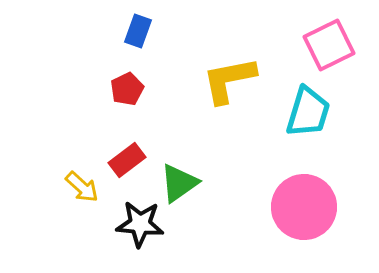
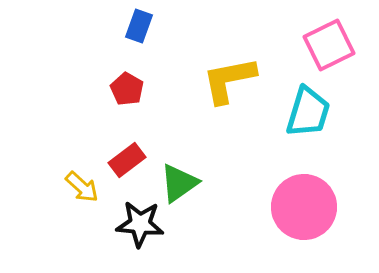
blue rectangle: moved 1 px right, 5 px up
red pentagon: rotated 16 degrees counterclockwise
